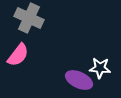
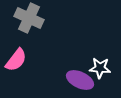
pink semicircle: moved 2 px left, 5 px down
purple ellipse: moved 1 px right
